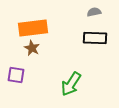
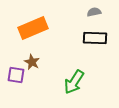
orange rectangle: rotated 16 degrees counterclockwise
brown star: moved 14 px down
green arrow: moved 3 px right, 2 px up
